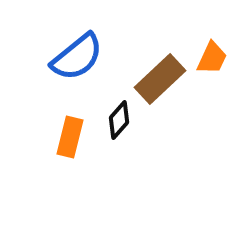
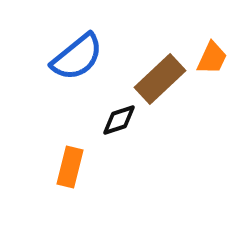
black diamond: rotated 30 degrees clockwise
orange rectangle: moved 30 px down
